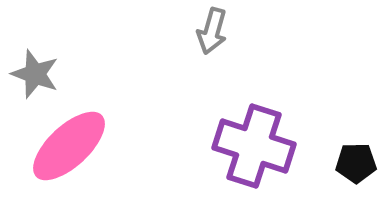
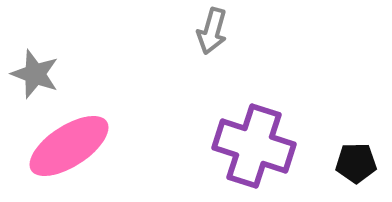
pink ellipse: rotated 10 degrees clockwise
